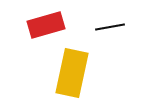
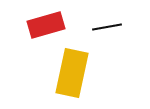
black line: moved 3 px left
